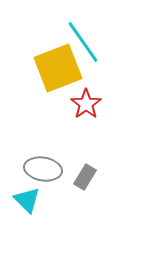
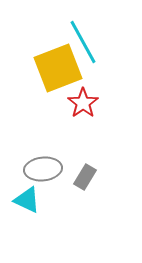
cyan line: rotated 6 degrees clockwise
red star: moved 3 px left, 1 px up
gray ellipse: rotated 15 degrees counterclockwise
cyan triangle: rotated 20 degrees counterclockwise
